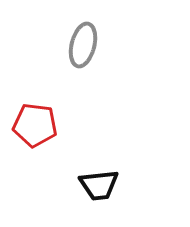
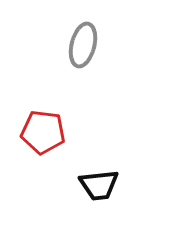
red pentagon: moved 8 px right, 7 px down
